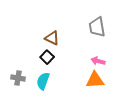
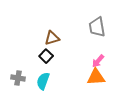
brown triangle: rotated 42 degrees counterclockwise
black square: moved 1 px left, 1 px up
pink arrow: rotated 64 degrees counterclockwise
orange triangle: moved 1 px right, 3 px up
